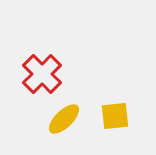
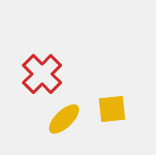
yellow square: moved 3 px left, 7 px up
